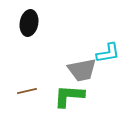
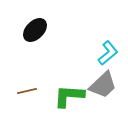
black ellipse: moved 6 px right, 7 px down; rotated 35 degrees clockwise
cyan L-shape: rotated 30 degrees counterclockwise
gray trapezoid: moved 21 px right, 15 px down; rotated 32 degrees counterclockwise
